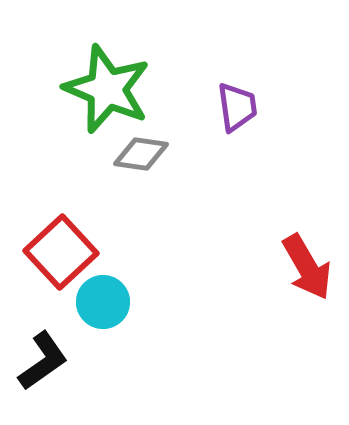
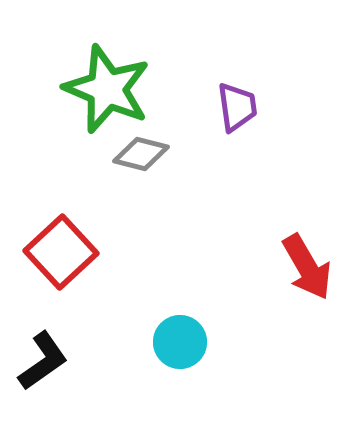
gray diamond: rotated 6 degrees clockwise
cyan circle: moved 77 px right, 40 px down
